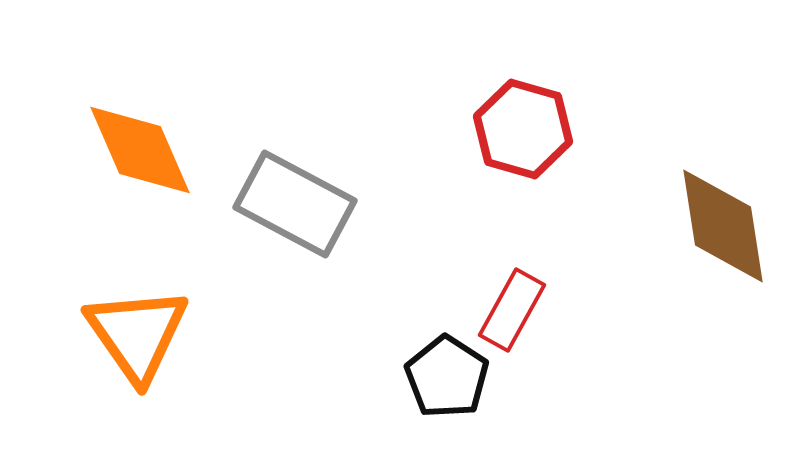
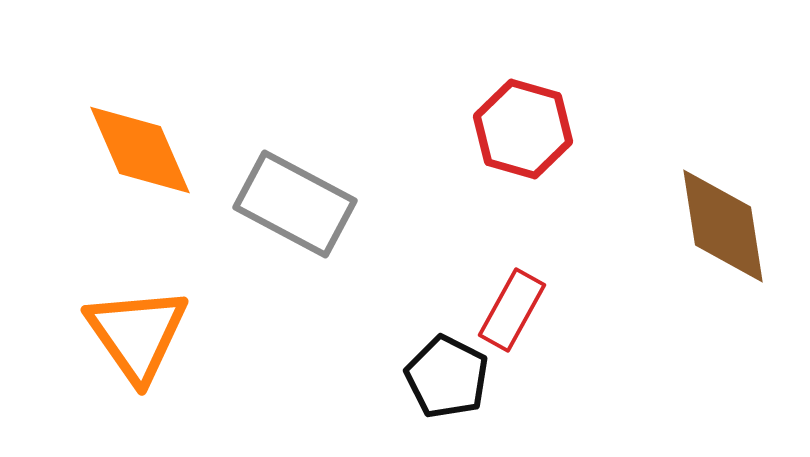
black pentagon: rotated 6 degrees counterclockwise
